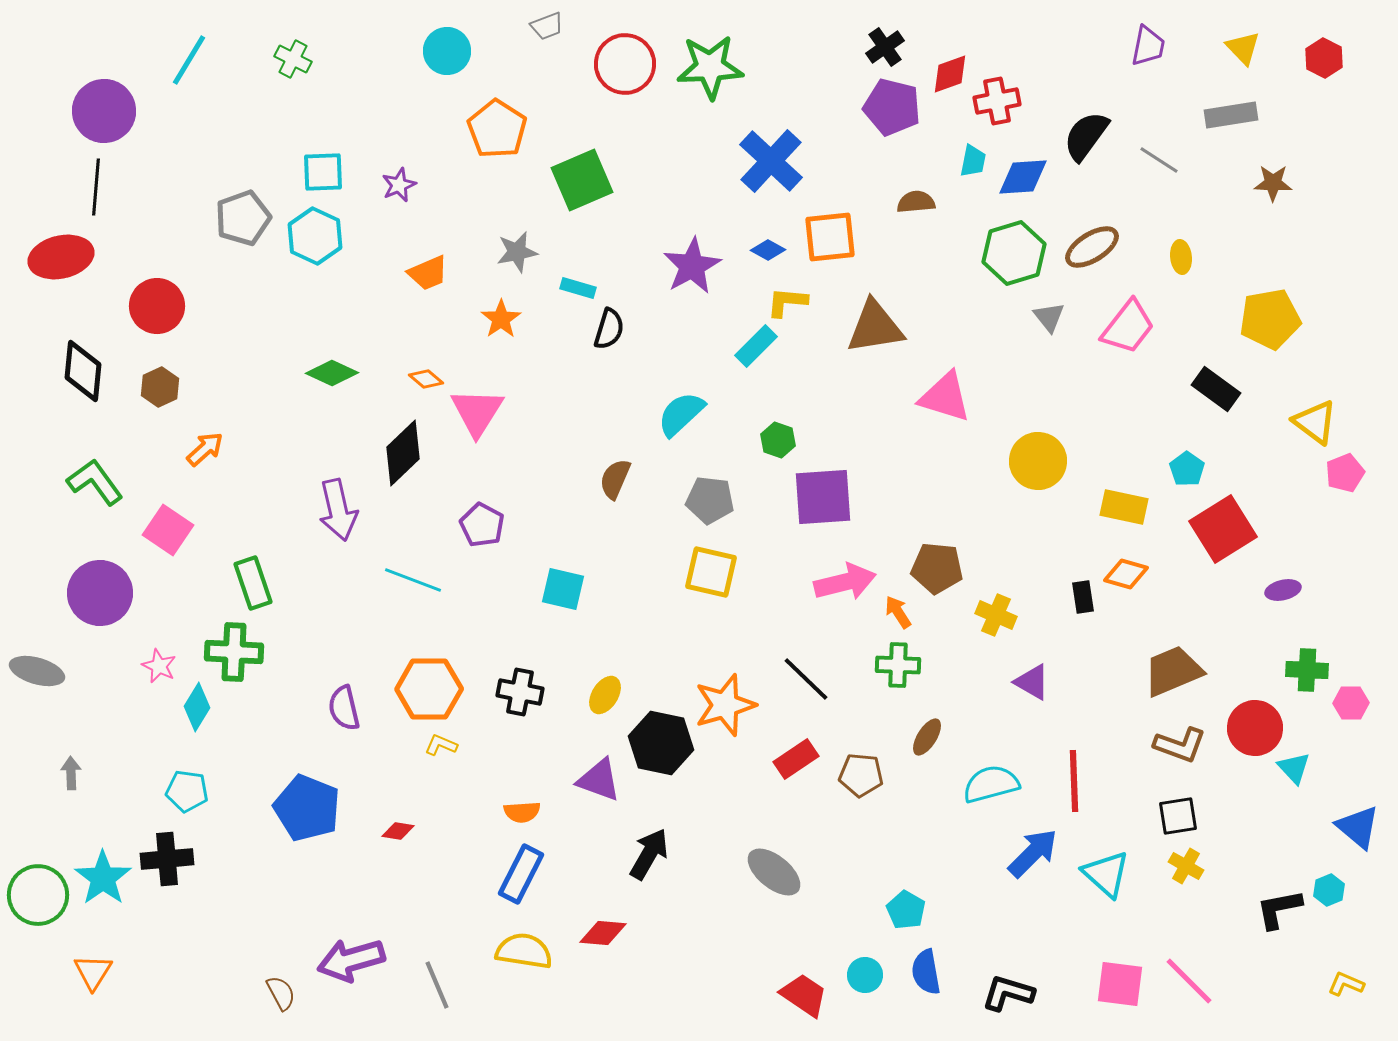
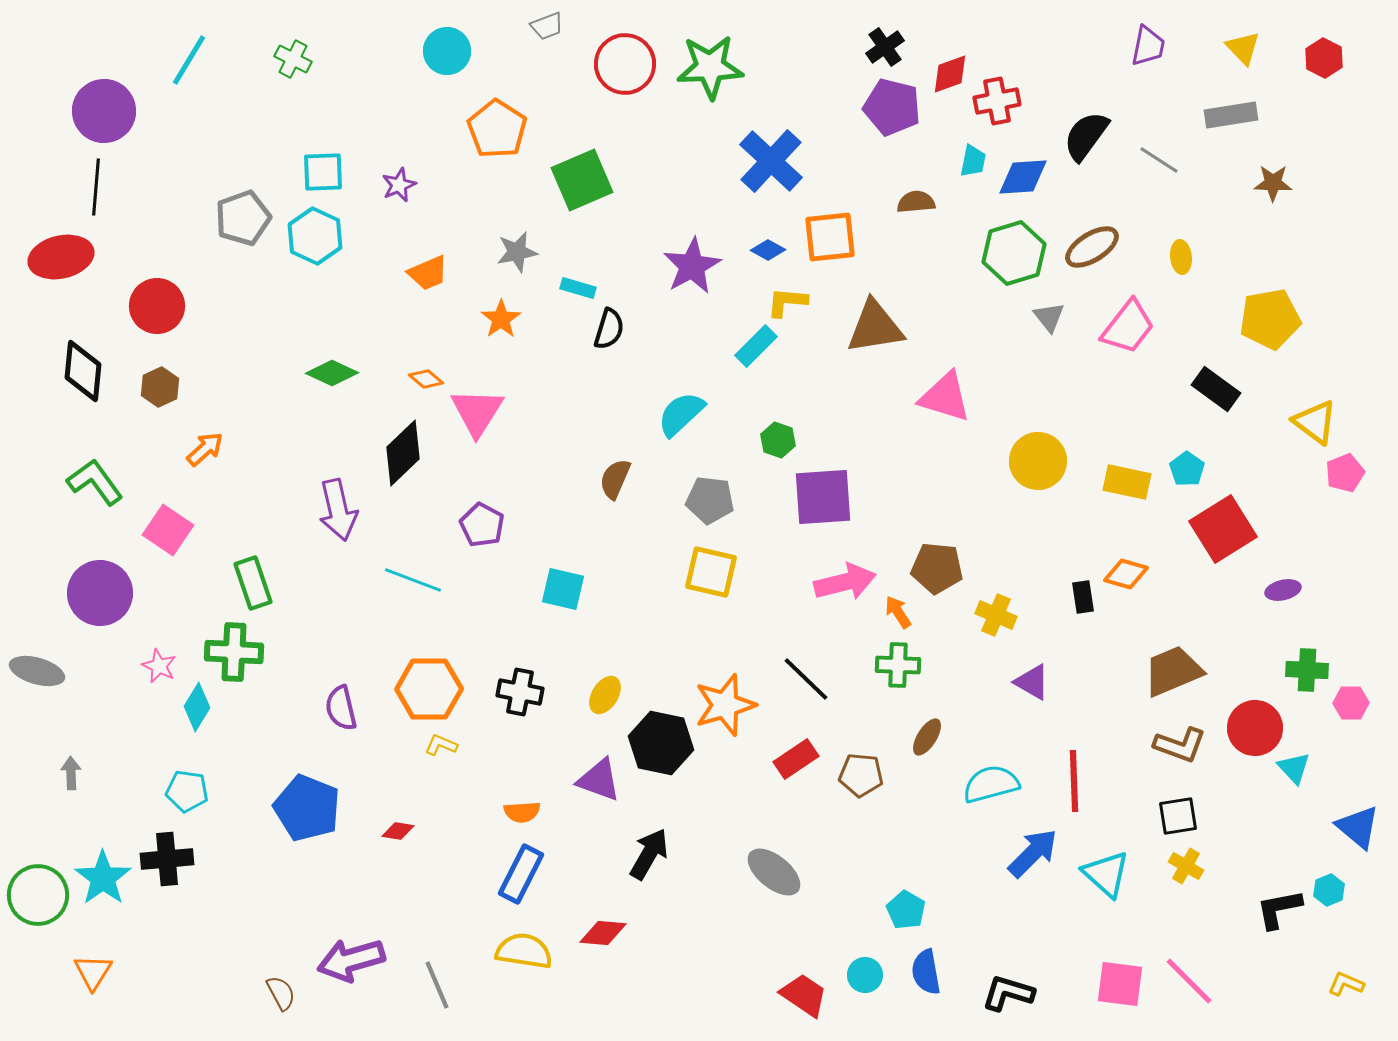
yellow rectangle at (1124, 507): moved 3 px right, 25 px up
purple semicircle at (344, 708): moved 3 px left
